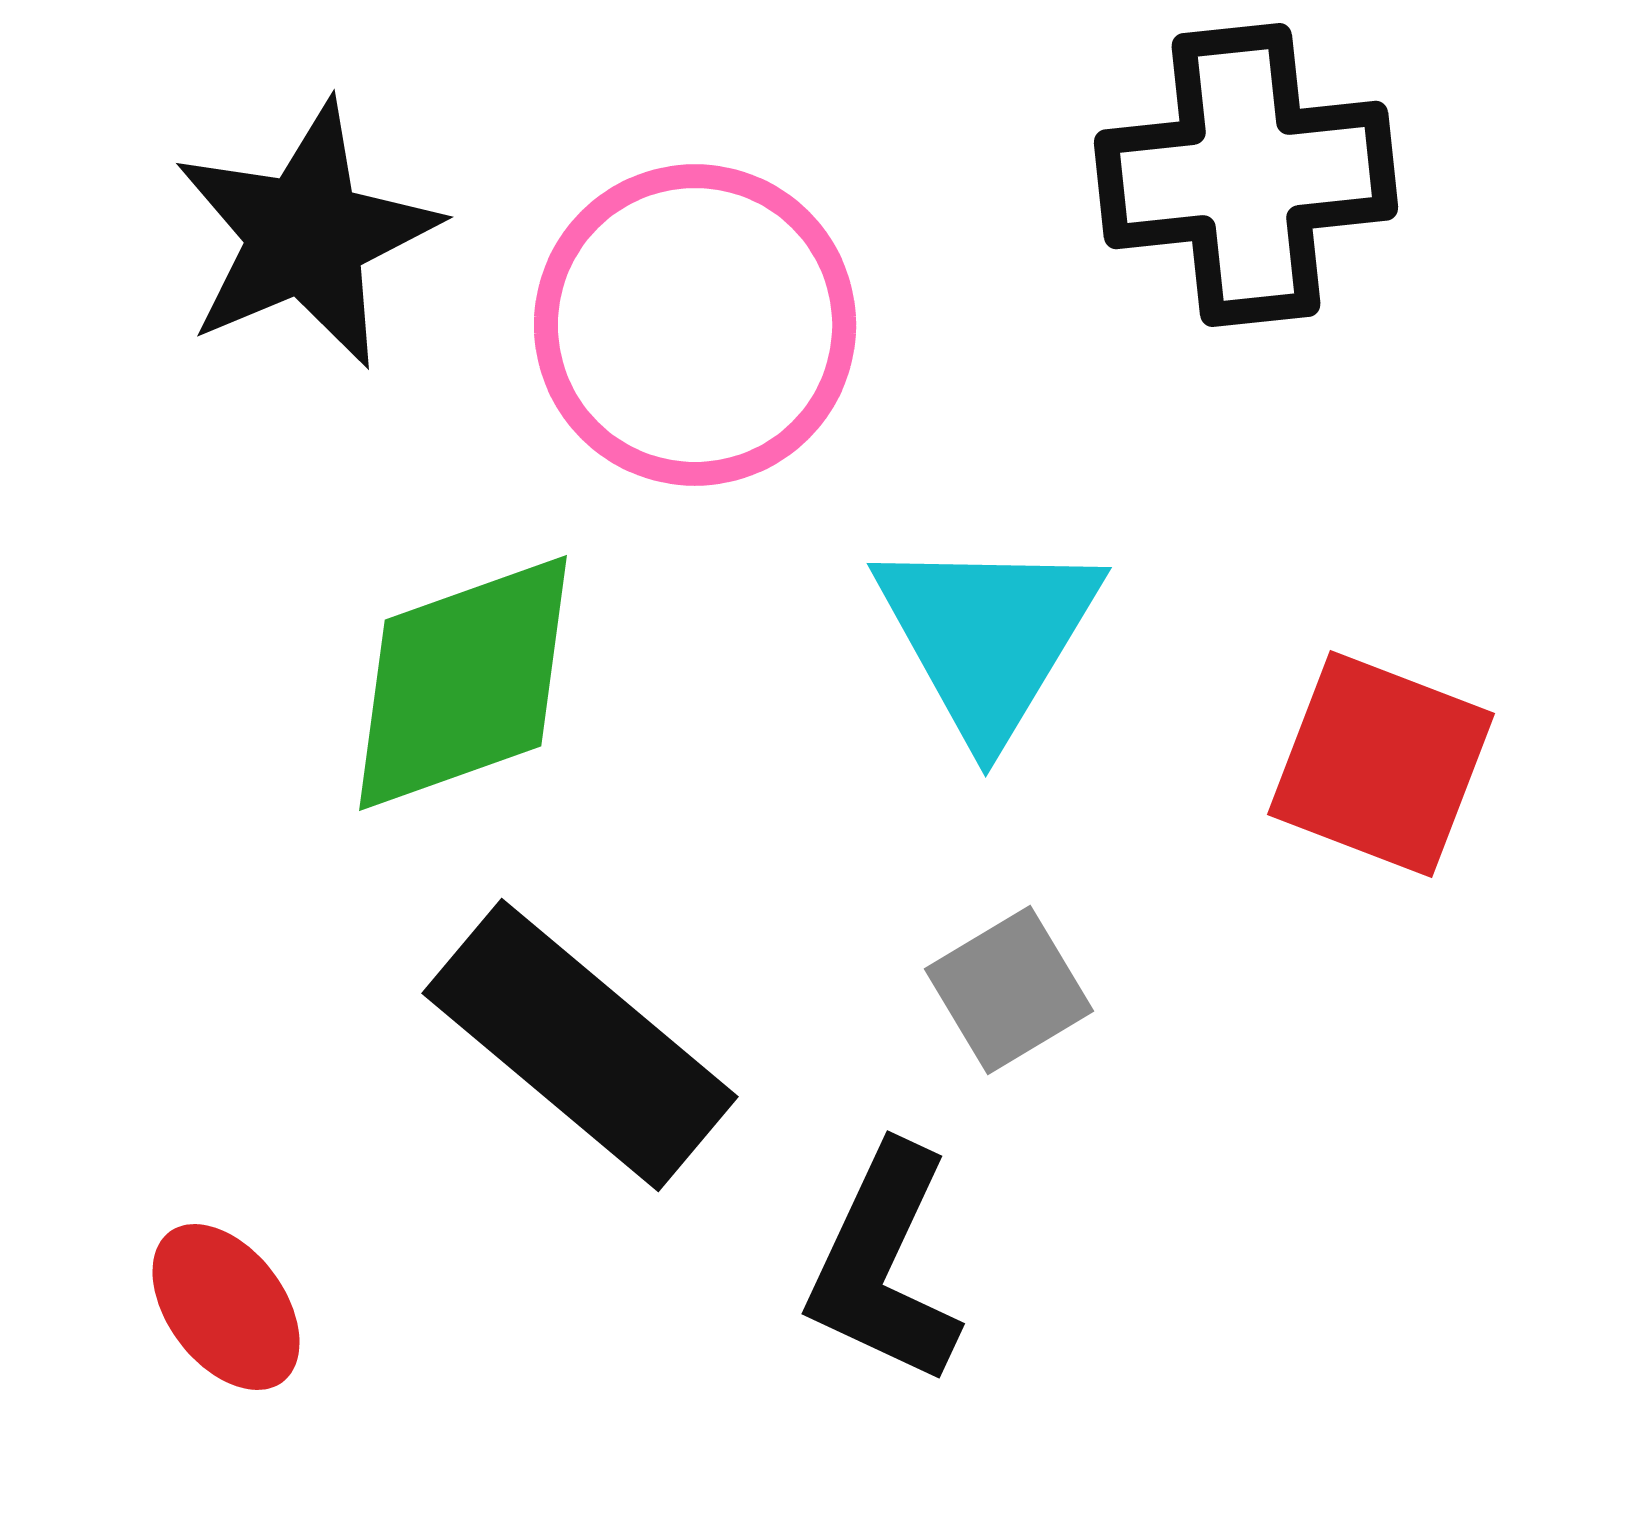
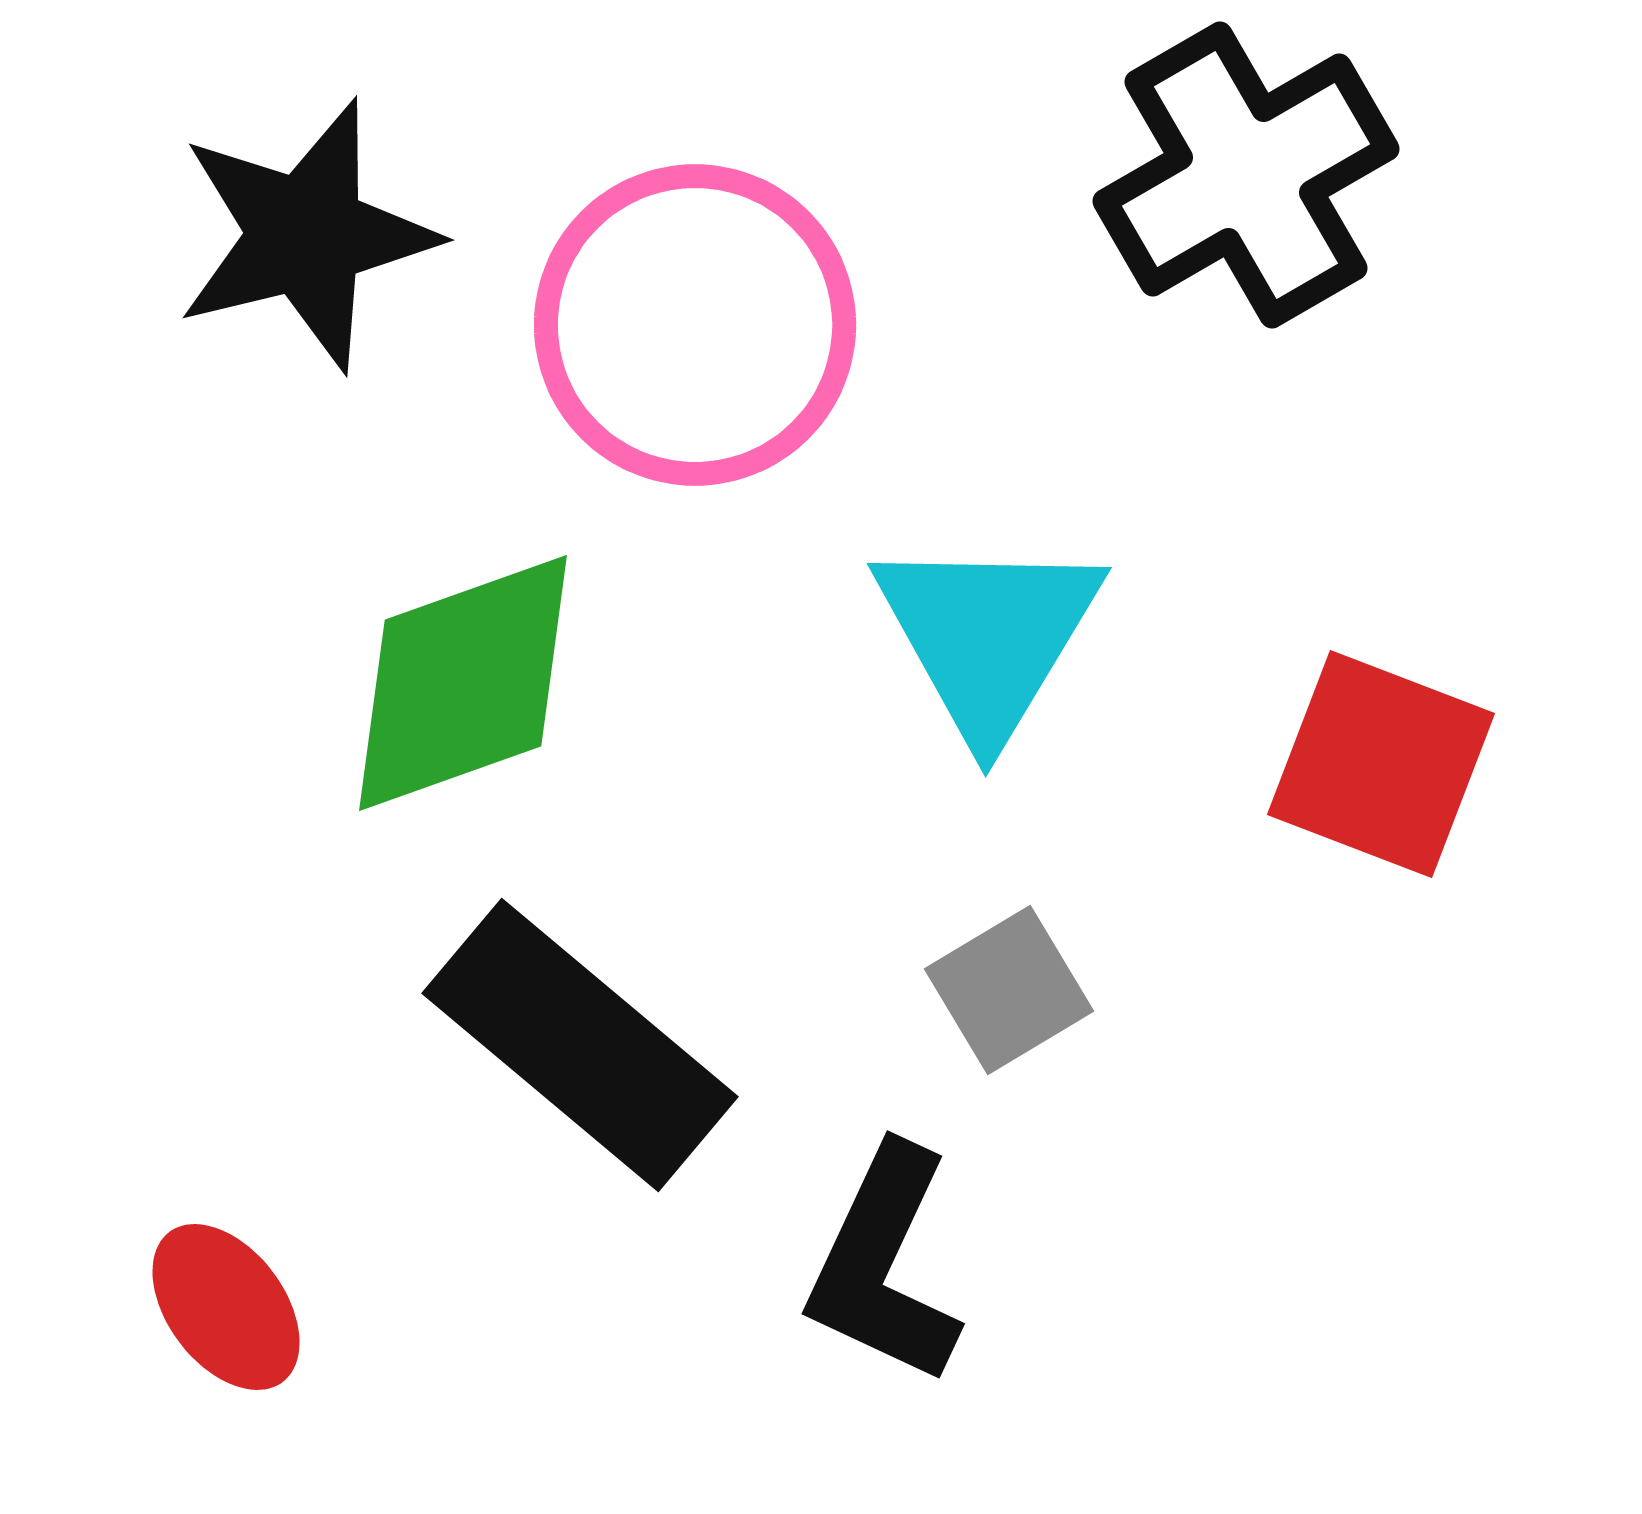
black cross: rotated 24 degrees counterclockwise
black star: rotated 9 degrees clockwise
